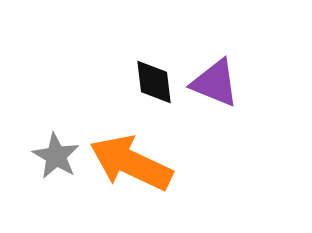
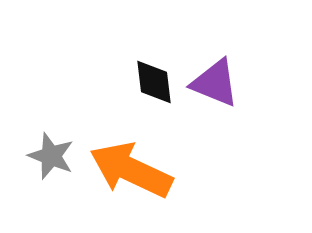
gray star: moved 5 px left; rotated 9 degrees counterclockwise
orange arrow: moved 7 px down
